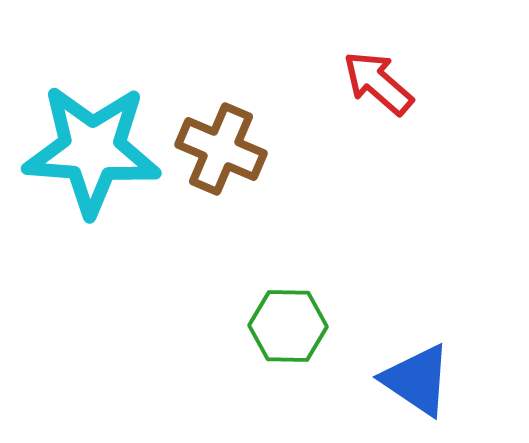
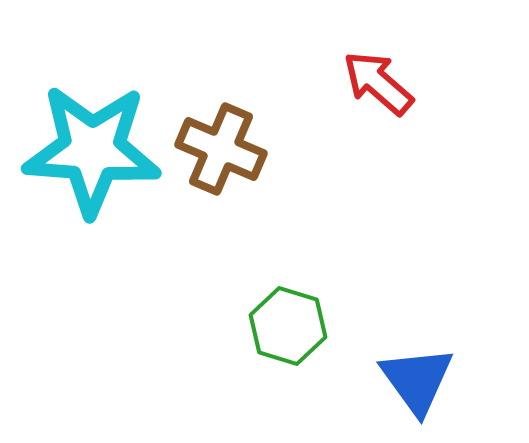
green hexagon: rotated 16 degrees clockwise
blue triangle: rotated 20 degrees clockwise
